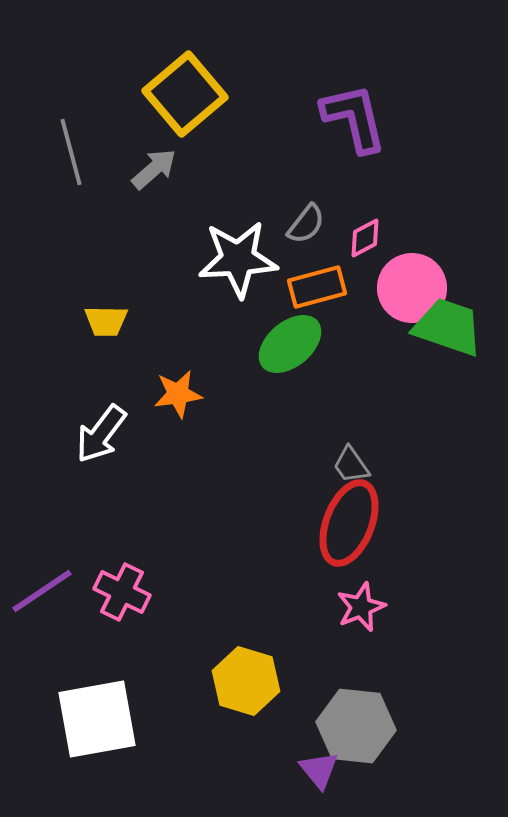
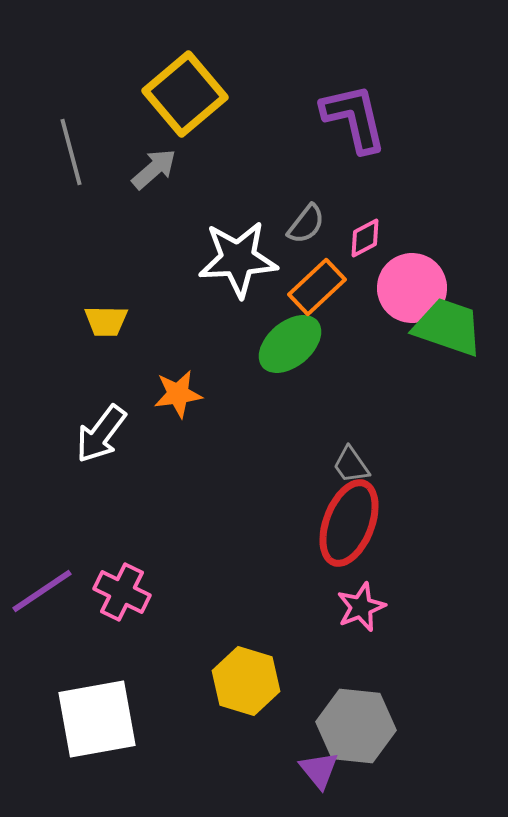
orange rectangle: rotated 28 degrees counterclockwise
